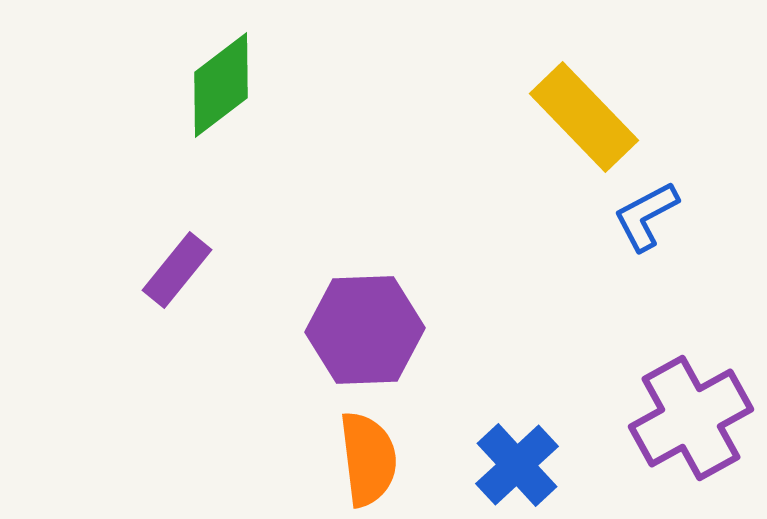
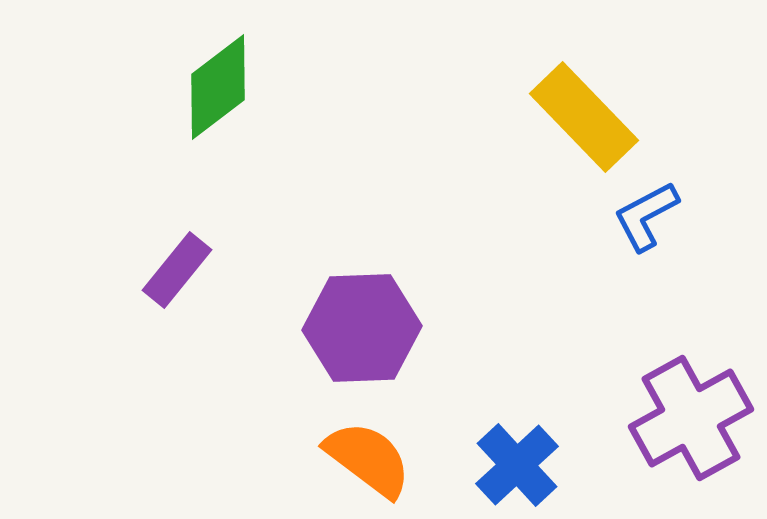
green diamond: moved 3 px left, 2 px down
purple hexagon: moved 3 px left, 2 px up
orange semicircle: rotated 46 degrees counterclockwise
